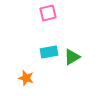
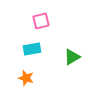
pink square: moved 7 px left, 8 px down
cyan rectangle: moved 17 px left, 3 px up
